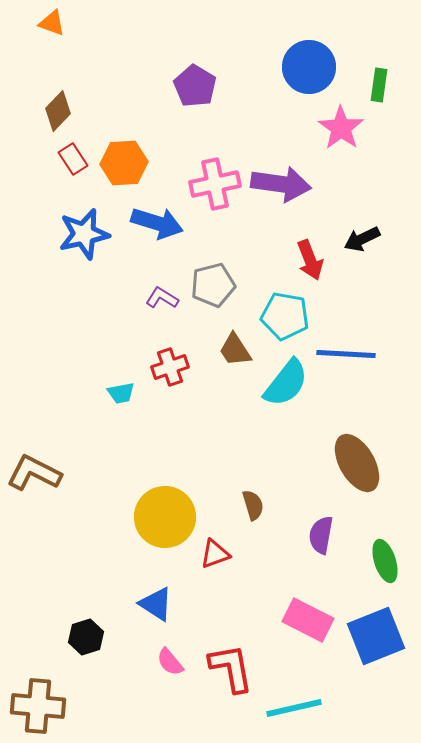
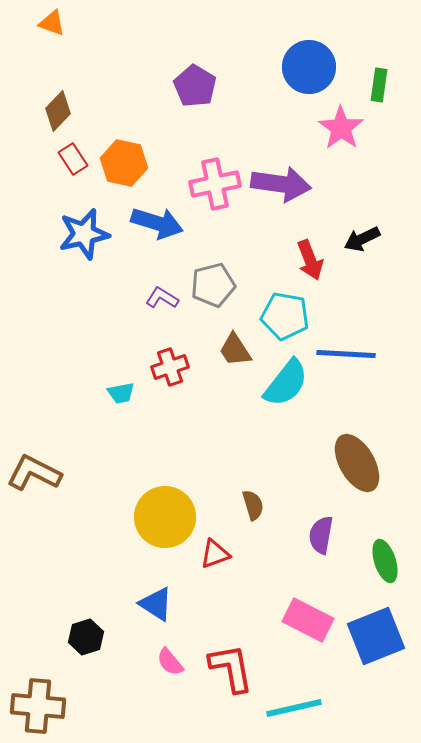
orange hexagon: rotated 15 degrees clockwise
